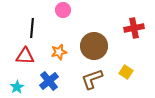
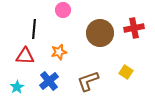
black line: moved 2 px right, 1 px down
brown circle: moved 6 px right, 13 px up
brown L-shape: moved 4 px left, 2 px down
